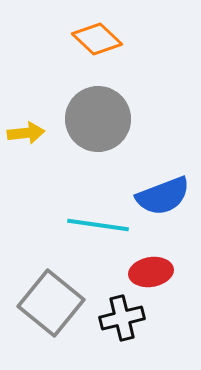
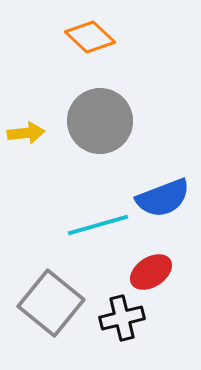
orange diamond: moved 7 px left, 2 px up
gray circle: moved 2 px right, 2 px down
blue semicircle: moved 2 px down
cyan line: rotated 24 degrees counterclockwise
red ellipse: rotated 24 degrees counterclockwise
